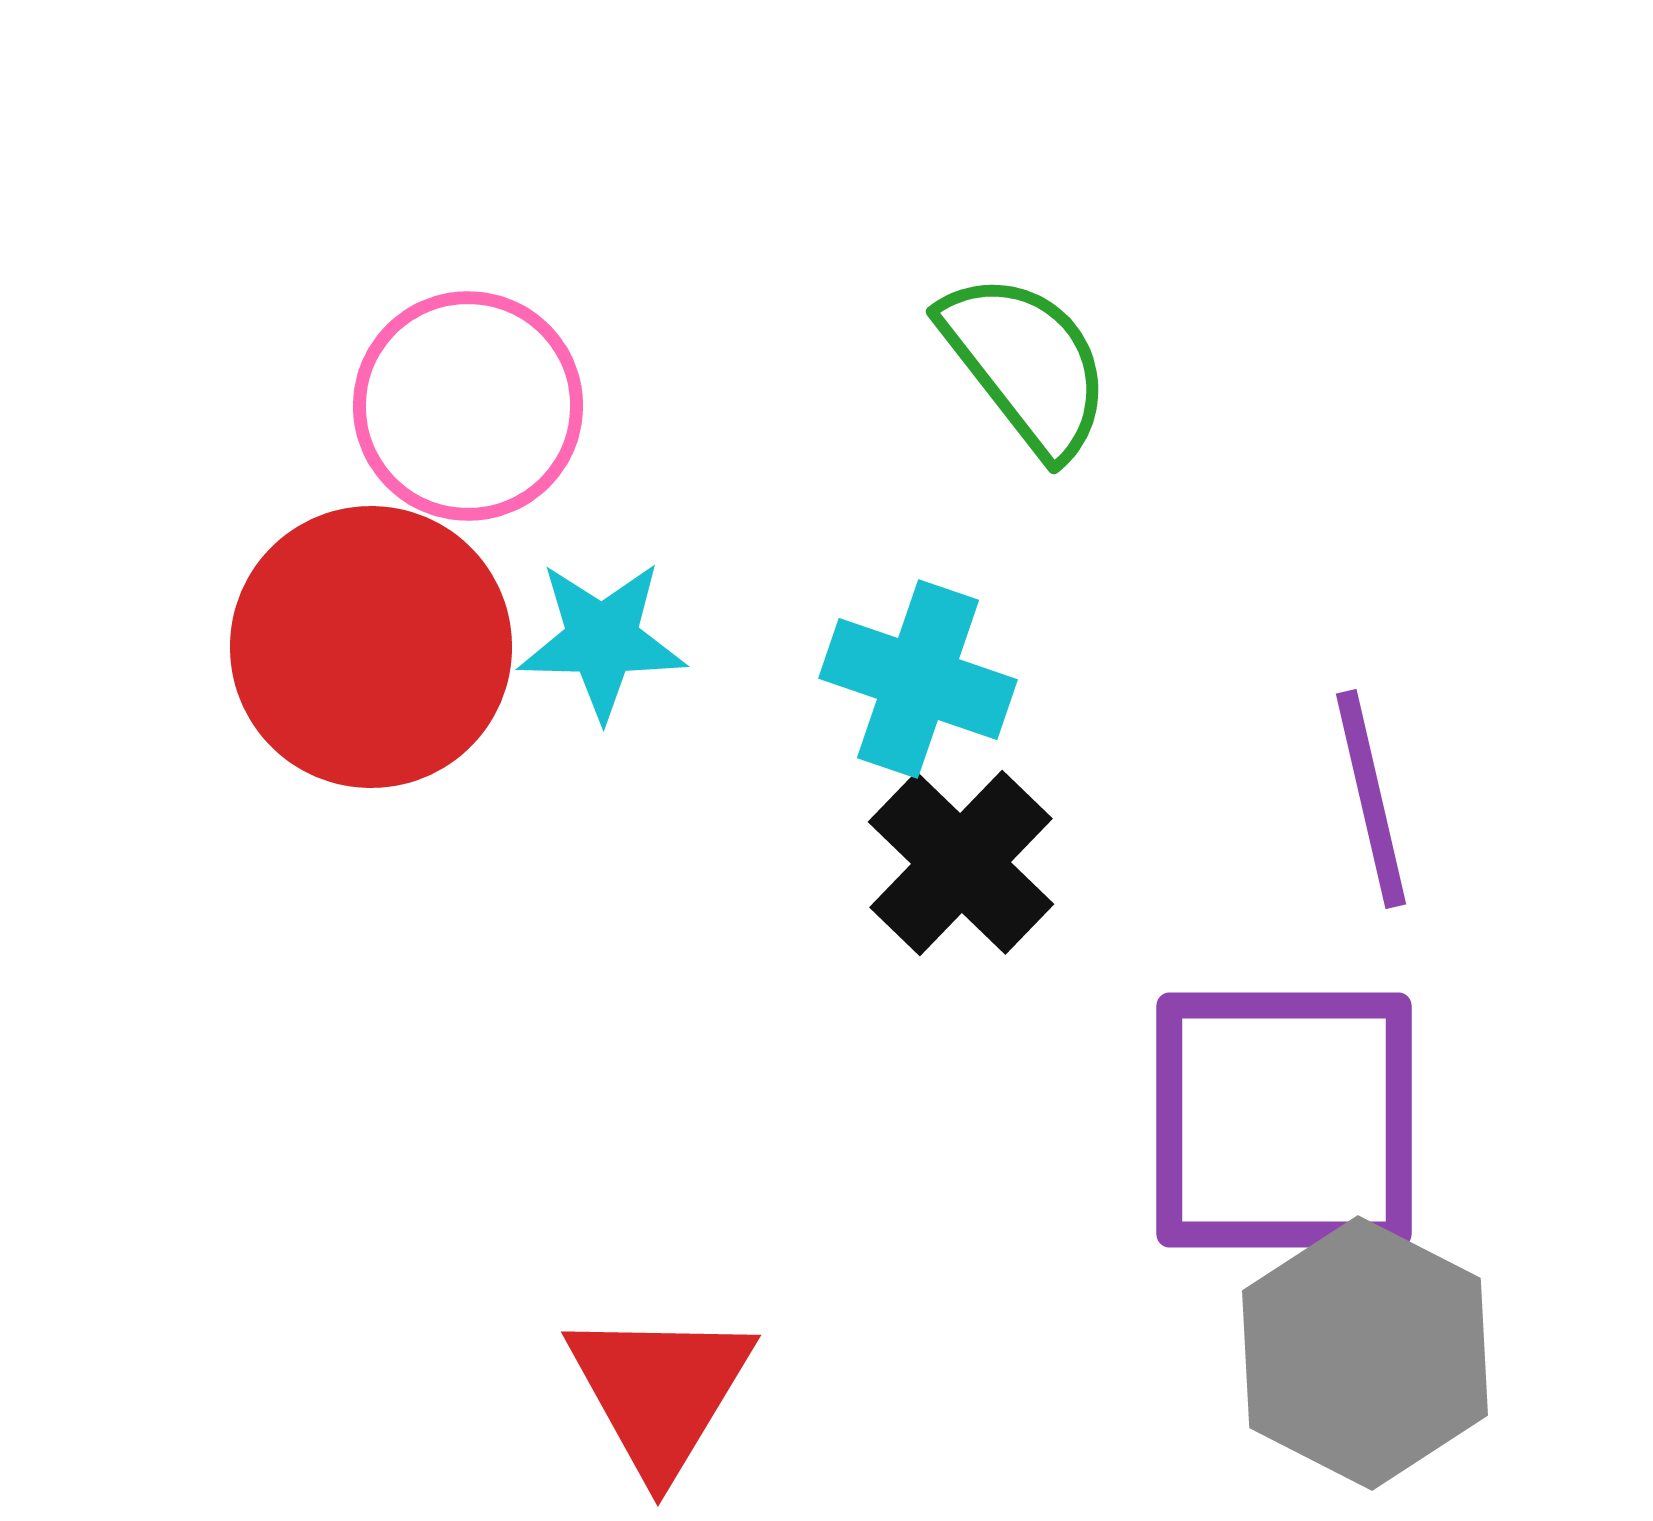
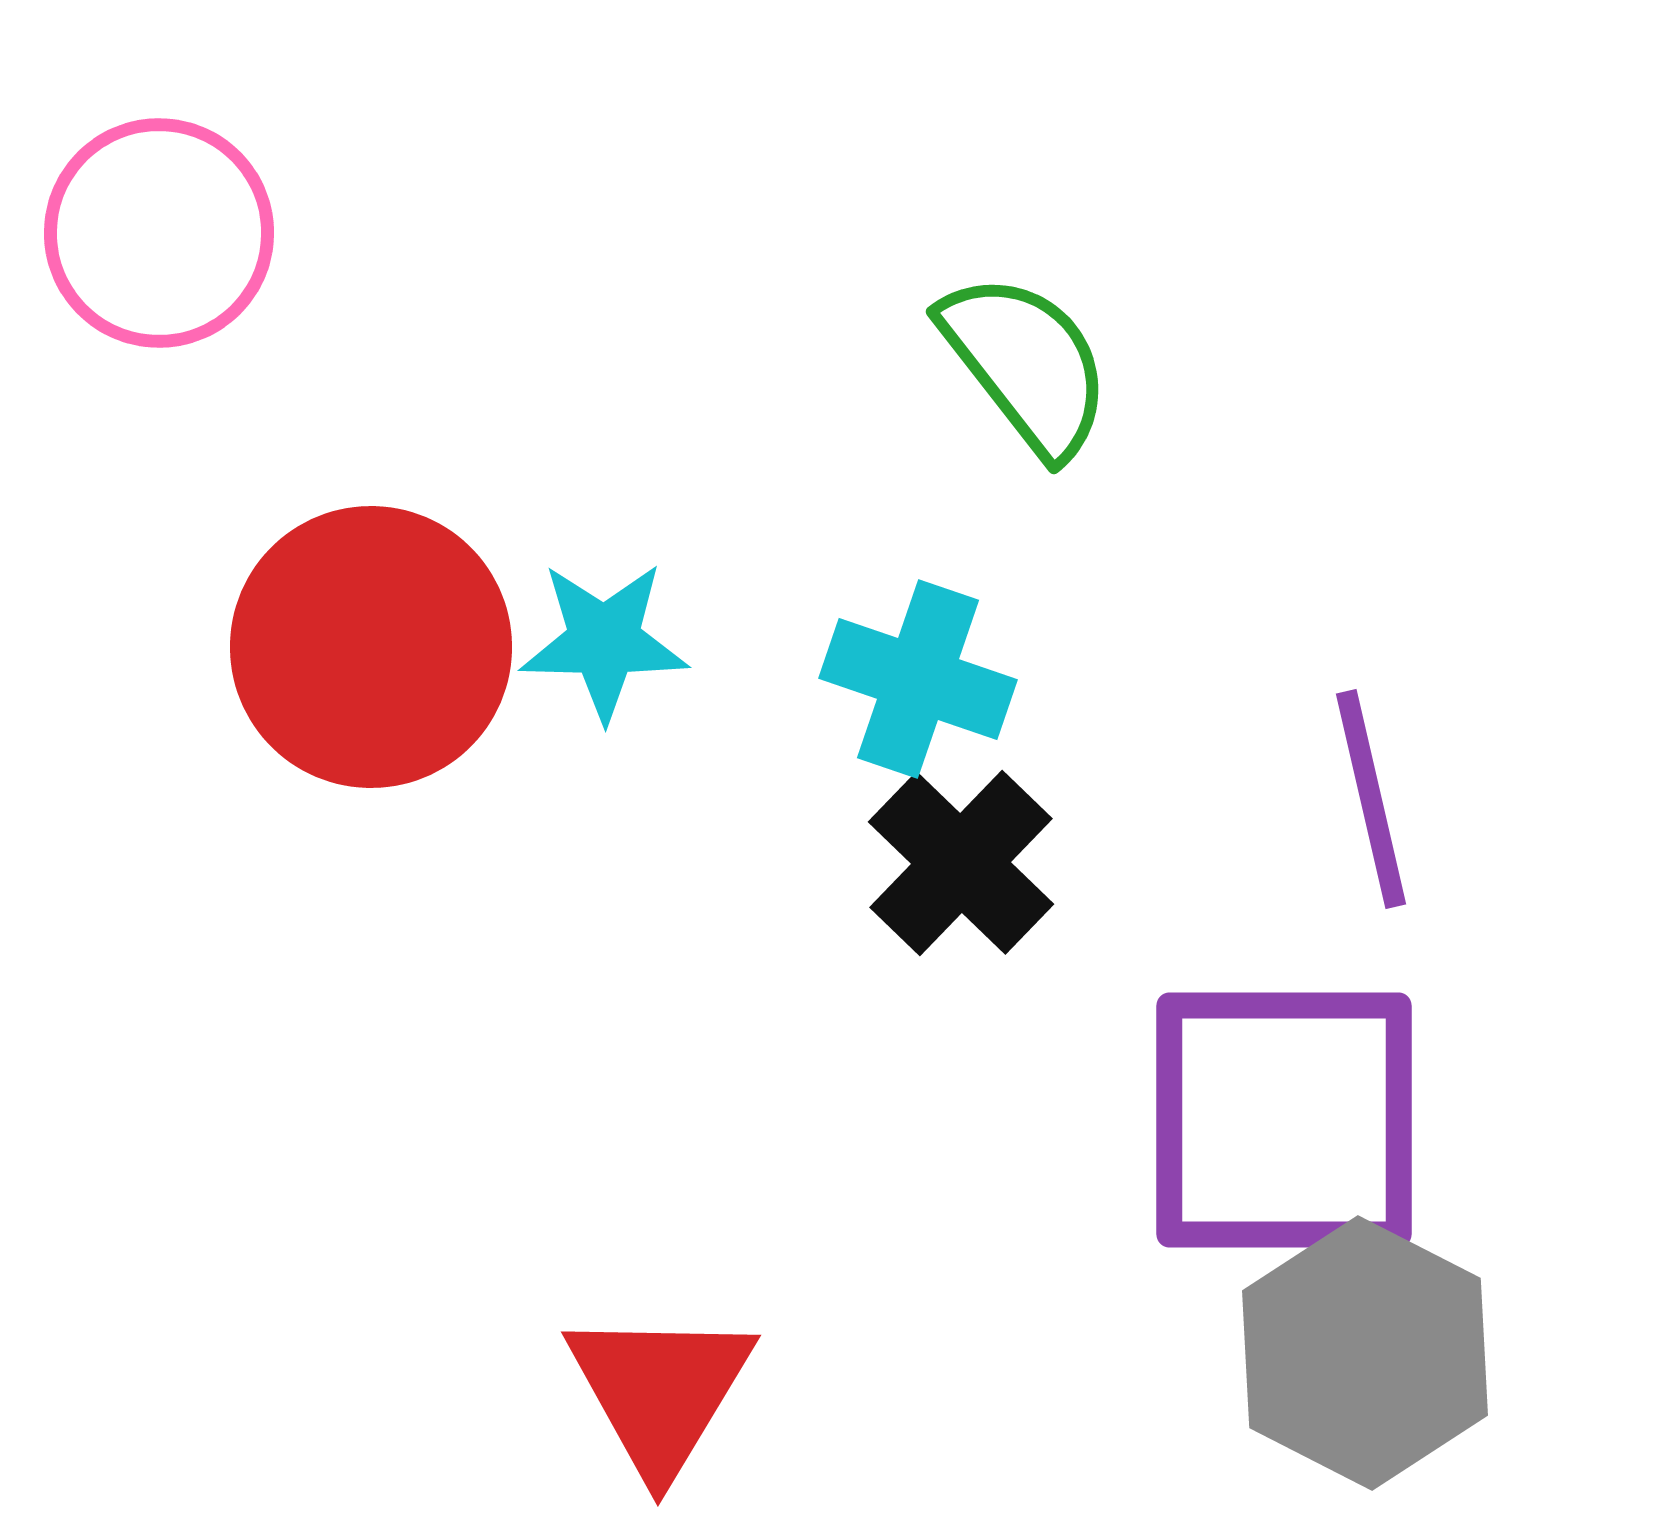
pink circle: moved 309 px left, 173 px up
cyan star: moved 2 px right, 1 px down
